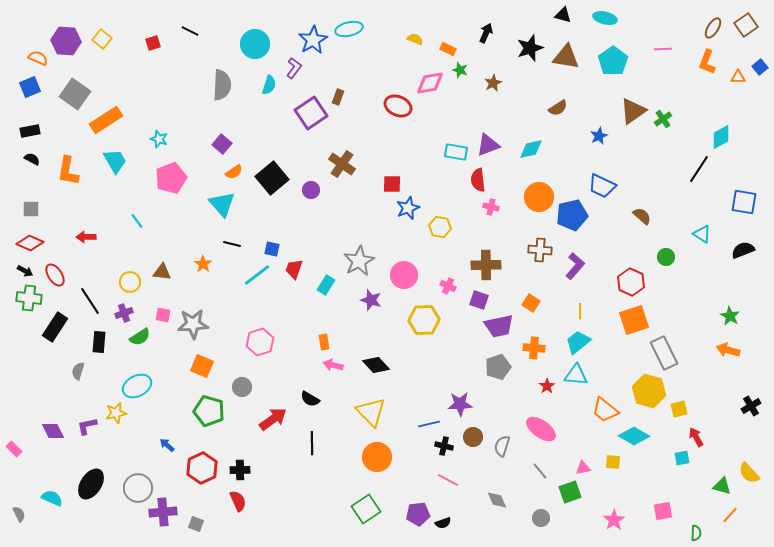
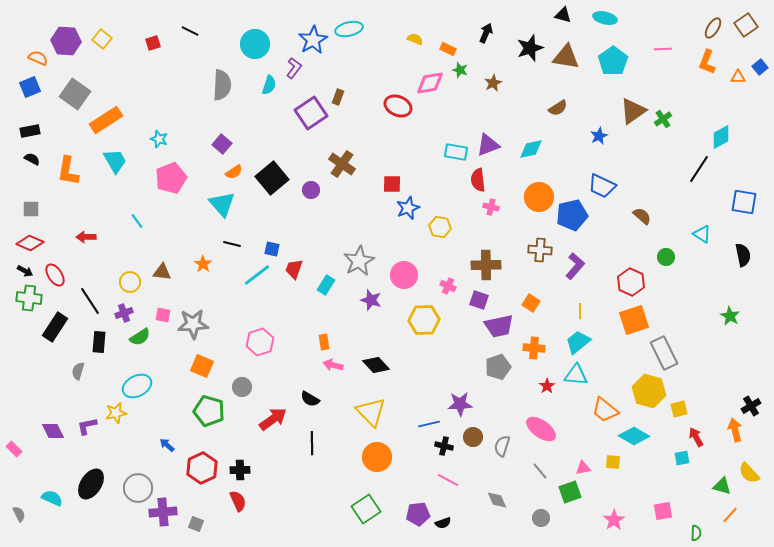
black semicircle at (743, 250): moved 5 px down; rotated 100 degrees clockwise
orange arrow at (728, 350): moved 7 px right, 80 px down; rotated 60 degrees clockwise
